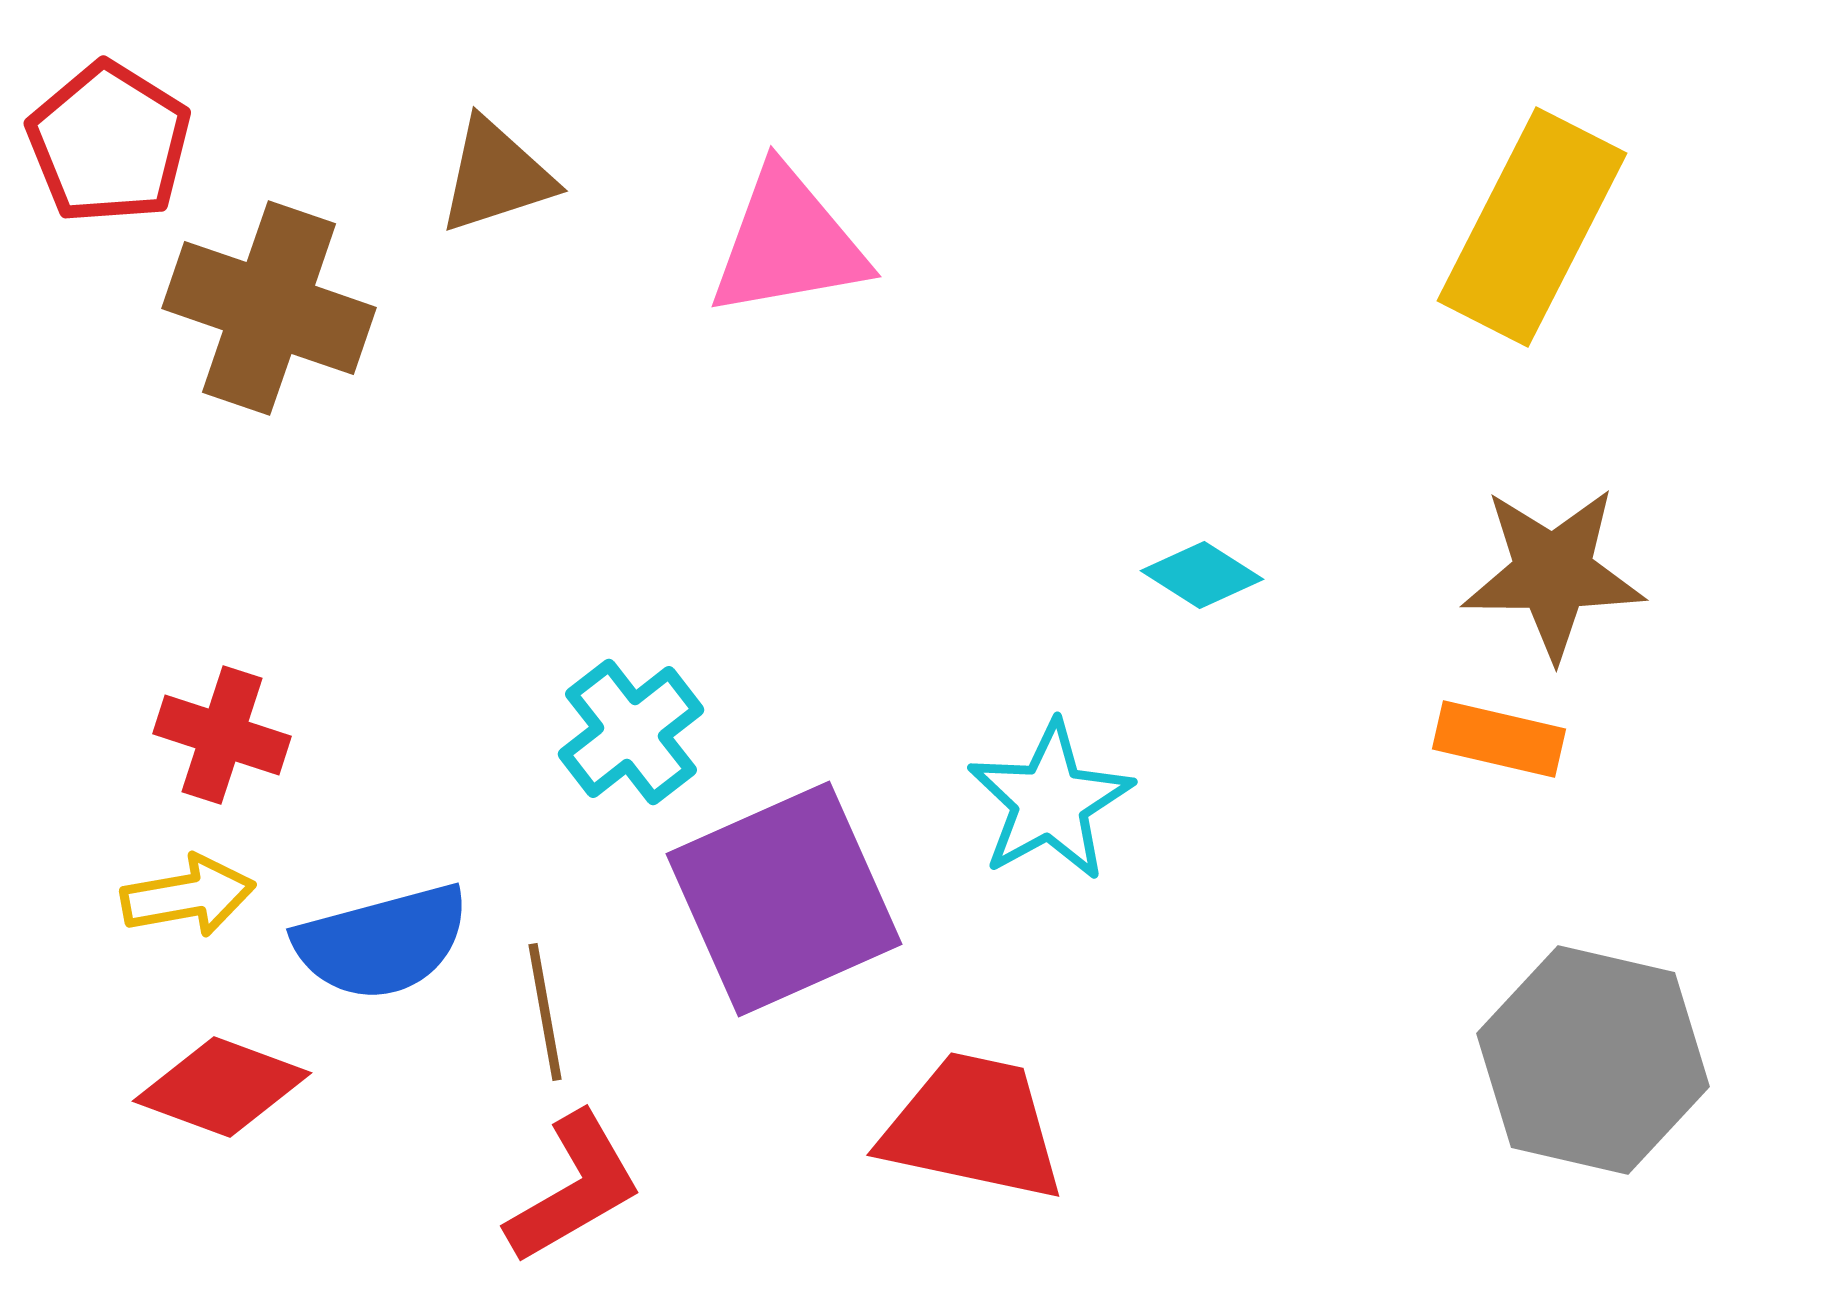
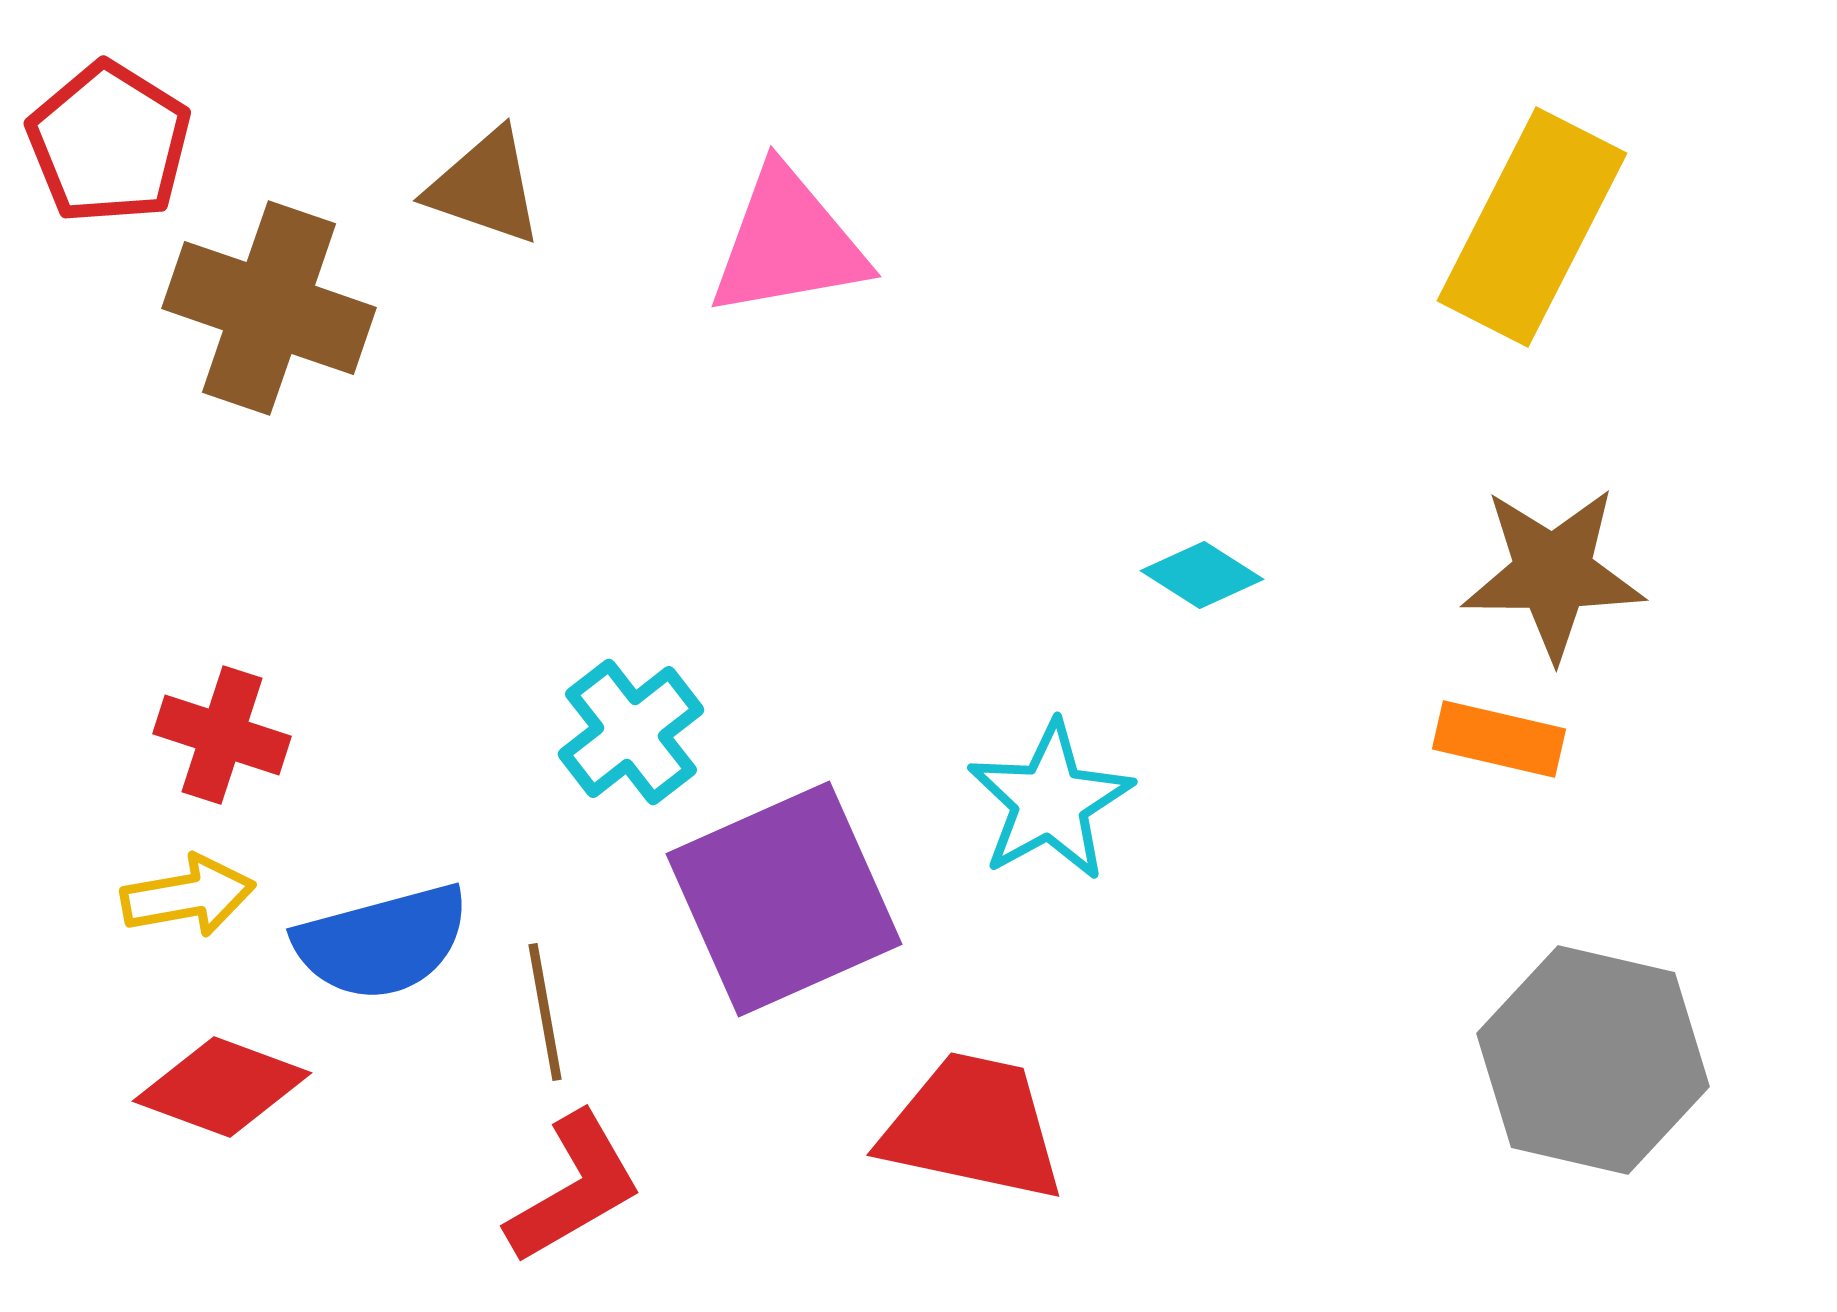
brown triangle: moved 11 px left, 11 px down; rotated 37 degrees clockwise
